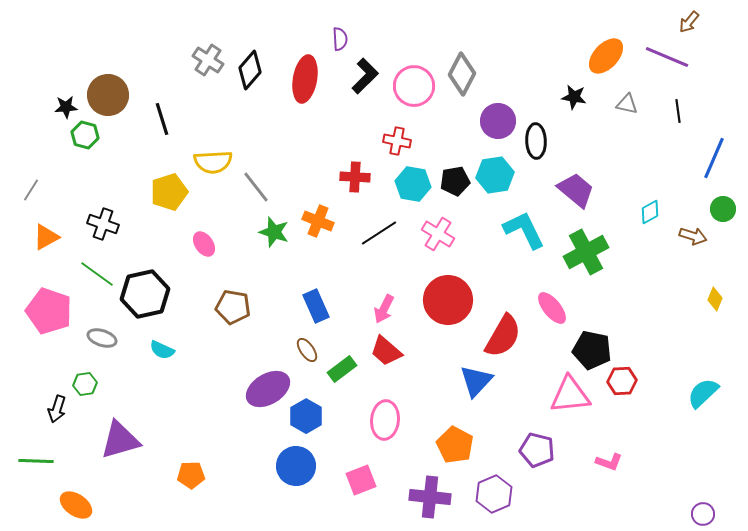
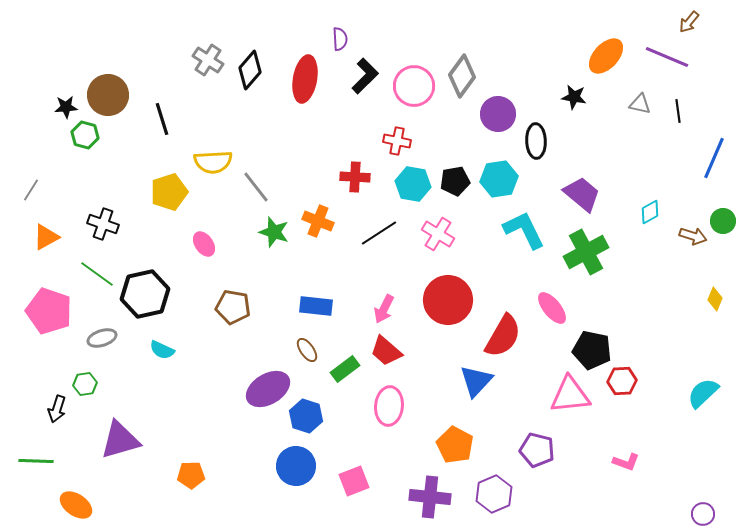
gray diamond at (462, 74): moved 2 px down; rotated 9 degrees clockwise
gray triangle at (627, 104): moved 13 px right
purple circle at (498, 121): moved 7 px up
cyan hexagon at (495, 175): moved 4 px right, 4 px down
purple trapezoid at (576, 190): moved 6 px right, 4 px down
green circle at (723, 209): moved 12 px down
blue rectangle at (316, 306): rotated 60 degrees counterclockwise
gray ellipse at (102, 338): rotated 36 degrees counterclockwise
green rectangle at (342, 369): moved 3 px right
blue hexagon at (306, 416): rotated 12 degrees counterclockwise
pink ellipse at (385, 420): moved 4 px right, 14 px up
pink L-shape at (609, 462): moved 17 px right
pink square at (361, 480): moved 7 px left, 1 px down
